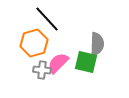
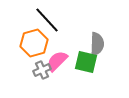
black line: moved 1 px down
pink semicircle: moved 1 px left, 2 px up
gray cross: rotated 30 degrees counterclockwise
